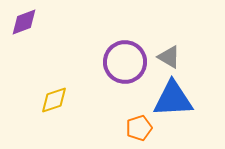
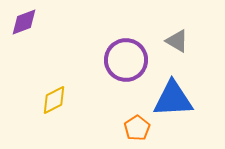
gray triangle: moved 8 px right, 16 px up
purple circle: moved 1 px right, 2 px up
yellow diamond: rotated 8 degrees counterclockwise
orange pentagon: moved 2 px left; rotated 15 degrees counterclockwise
